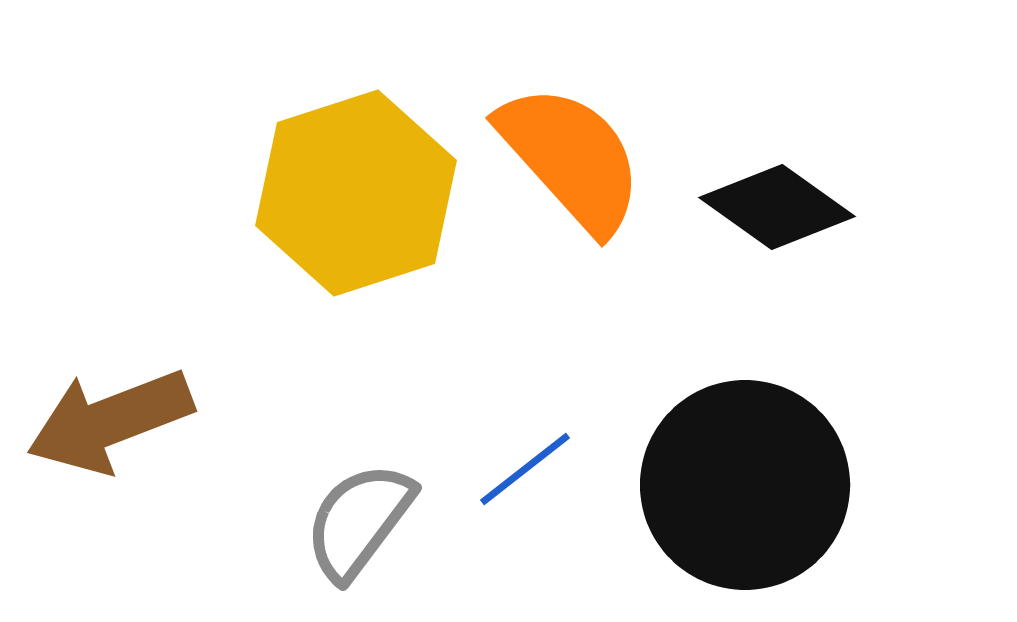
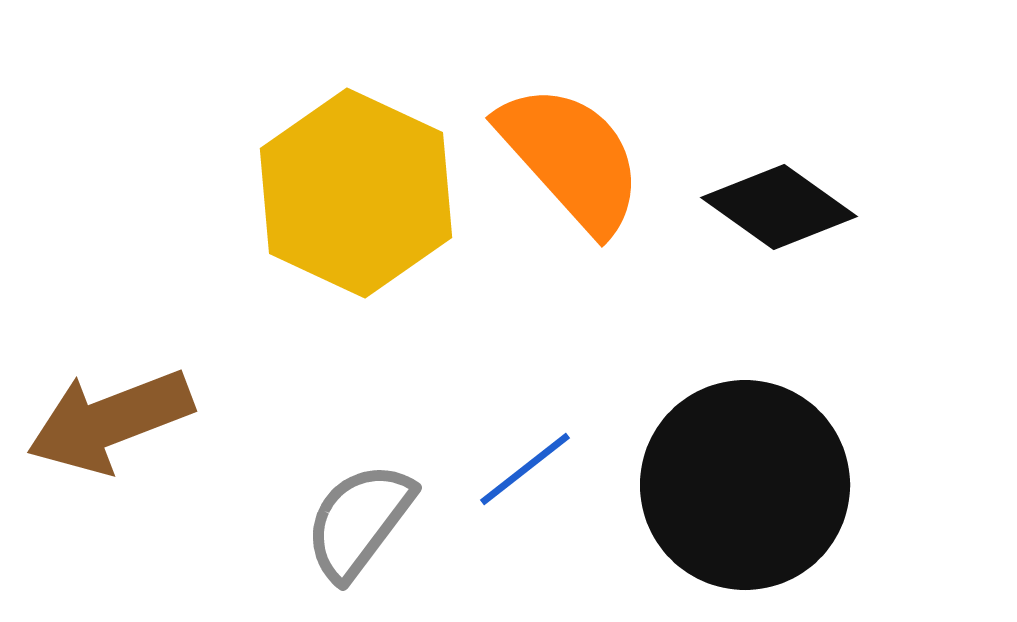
yellow hexagon: rotated 17 degrees counterclockwise
black diamond: moved 2 px right
